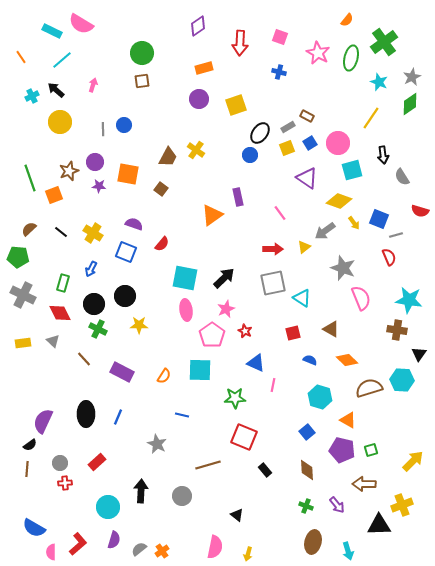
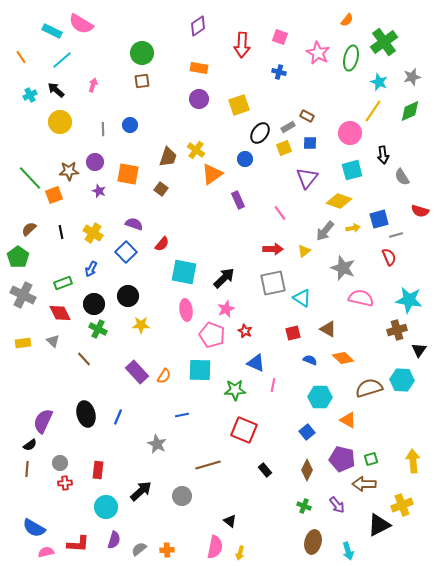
red arrow at (240, 43): moved 2 px right, 2 px down
orange rectangle at (204, 68): moved 5 px left; rotated 24 degrees clockwise
gray star at (412, 77): rotated 12 degrees clockwise
cyan cross at (32, 96): moved 2 px left, 1 px up
green diamond at (410, 104): moved 7 px down; rotated 10 degrees clockwise
yellow square at (236, 105): moved 3 px right
yellow line at (371, 118): moved 2 px right, 7 px up
blue circle at (124, 125): moved 6 px right
blue square at (310, 143): rotated 32 degrees clockwise
pink circle at (338, 143): moved 12 px right, 10 px up
yellow square at (287, 148): moved 3 px left
blue circle at (250, 155): moved 5 px left, 4 px down
brown trapezoid at (168, 157): rotated 10 degrees counterclockwise
brown star at (69, 171): rotated 18 degrees clockwise
green line at (30, 178): rotated 24 degrees counterclockwise
purple triangle at (307, 178): rotated 35 degrees clockwise
purple star at (99, 186): moved 5 px down; rotated 16 degrees clockwise
purple rectangle at (238, 197): moved 3 px down; rotated 12 degrees counterclockwise
orange triangle at (212, 215): moved 41 px up
blue square at (379, 219): rotated 36 degrees counterclockwise
yellow arrow at (354, 223): moved 1 px left, 5 px down; rotated 64 degrees counterclockwise
gray arrow at (325, 231): rotated 15 degrees counterclockwise
black line at (61, 232): rotated 40 degrees clockwise
yellow triangle at (304, 247): moved 4 px down
blue square at (126, 252): rotated 25 degrees clockwise
green pentagon at (18, 257): rotated 30 degrees clockwise
cyan square at (185, 278): moved 1 px left, 6 px up
green rectangle at (63, 283): rotated 54 degrees clockwise
black circle at (125, 296): moved 3 px right
pink semicircle at (361, 298): rotated 55 degrees counterclockwise
yellow star at (139, 325): moved 2 px right
brown triangle at (331, 329): moved 3 px left
brown cross at (397, 330): rotated 24 degrees counterclockwise
pink pentagon at (212, 335): rotated 15 degrees counterclockwise
black triangle at (419, 354): moved 4 px up
orange diamond at (347, 360): moved 4 px left, 2 px up
purple rectangle at (122, 372): moved 15 px right; rotated 20 degrees clockwise
cyan hexagon at (320, 397): rotated 15 degrees counterclockwise
green star at (235, 398): moved 8 px up
black ellipse at (86, 414): rotated 15 degrees counterclockwise
blue line at (182, 415): rotated 24 degrees counterclockwise
red square at (244, 437): moved 7 px up
purple pentagon at (342, 450): moved 9 px down
green square at (371, 450): moved 9 px down
yellow arrow at (413, 461): rotated 50 degrees counterclockwise
red rectangle at (97, 462): moved 1 px right, 8 px down; rotated 42 degrees counterclockwise
brown diamond at (307, 470): rotated 30 degrees clockwise
black arrow at (141, 491): rotated 45 degrees clockwise
green cross at (306, 506): moved 2 px left
cyan circle at (108, 507): moved 2 px left
black triangle at (237, 515): moved 7 px left, 6 px down
black triangle at (379, 525): rotated 25 degrees counterclockwise
red L-shape at (78, 544): rotated 45 degrees clockwise
orange cross at (162, 551): moved 5 px right, 1 px up; rotated 32 degrees clockwise
pink semicircle at (51, 552): moved 5 px left; rotated 77 degrees clockwise
yellow arrow at (248, 554): moved 8 px left, 1 px up
